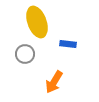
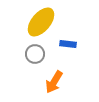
yellow ellipse: moved 4 px right; rotated 60 degrees clockwise
gray circle: moved 10 px right
